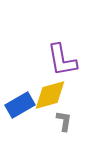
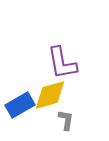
purple L-shape: moved 3 px down
gray L-shape: moved 2 px right, 1 px up
